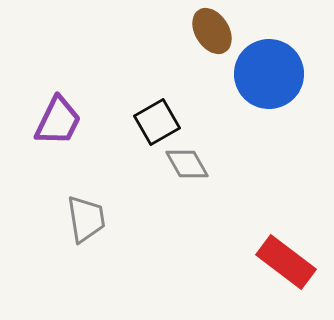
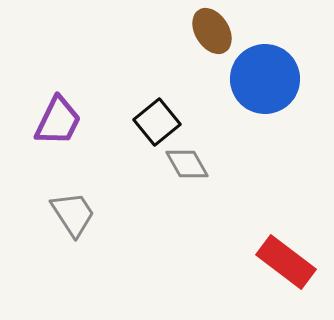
blue circle: moved 4 px left, 5 px down
black square: rotated 9 degrees counterclockwise
gray trapezoid: moved 13 px left, 5 px up; rotated 24 degrees counterclockwise
